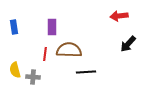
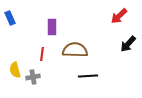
red arrow: rotated 36 degrees counterclockwise
blue rectangle: moved 4 px left, 9 px up; rotated 16 degrees counterclockwise
brown semicircle: moved 6 px right
red line: moved 3 px left
black line: moved 2 px right, 4 px down
gray cross: rotated 16 degrees counterclockwise
